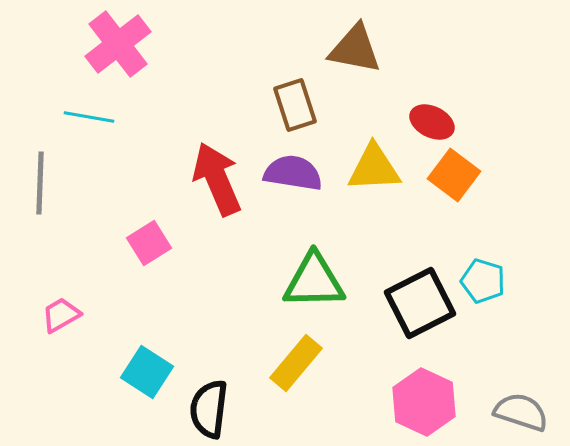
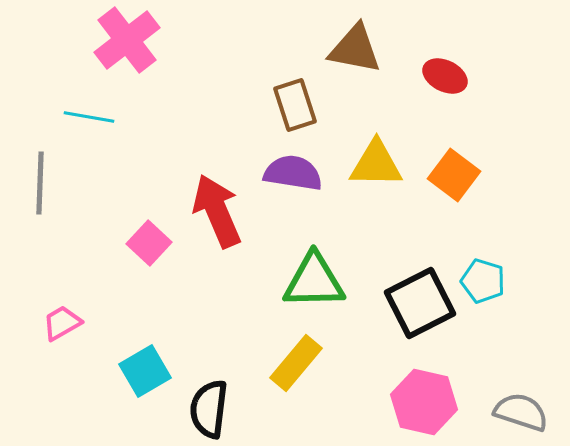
pink cross: moved 9 px right, 4 px up
red ellipse: moved 13 px right, 46 px up
yellow triangle: moved 2 px right, 4 px up; rotated 4 degrees clockwise
red arrow: moved 32 px down
pink square: rotated 15 degrees counterclockwise
pink trapezoid: moved 1 px right, 8 px down
cyan square: moved 2 px left, 1 px up; rotated 27 degrees clockwise
pink hexagon: rotated 12 degrees counterclockwise
